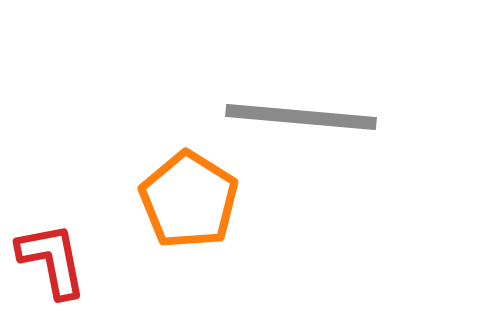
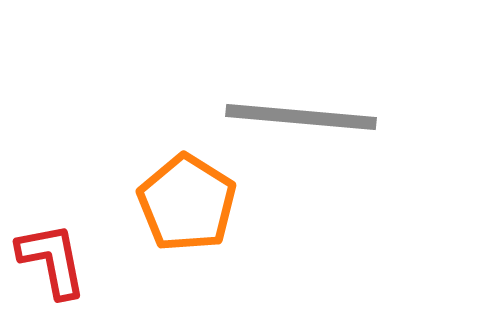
orange pentagon: moved 2 px left, 3 px down
